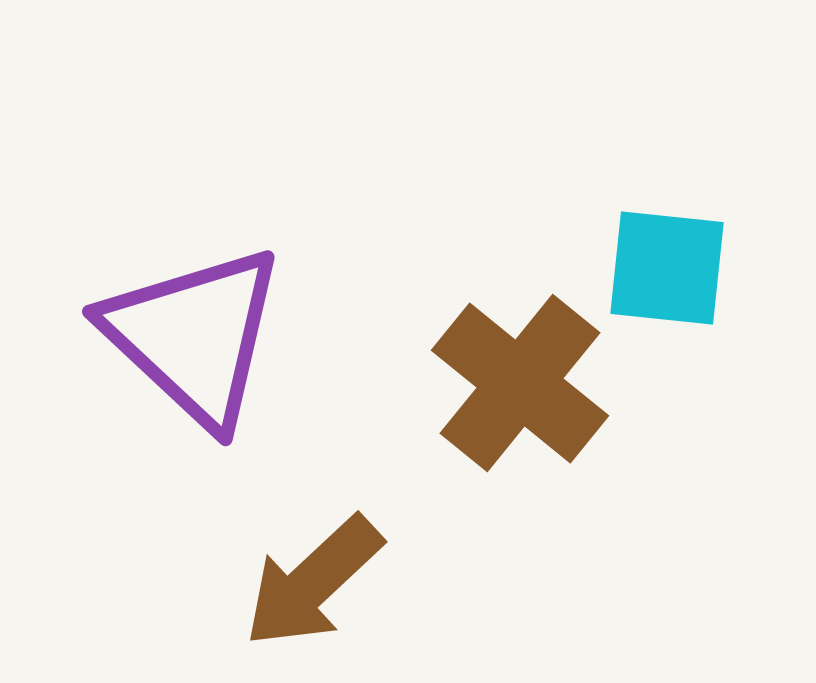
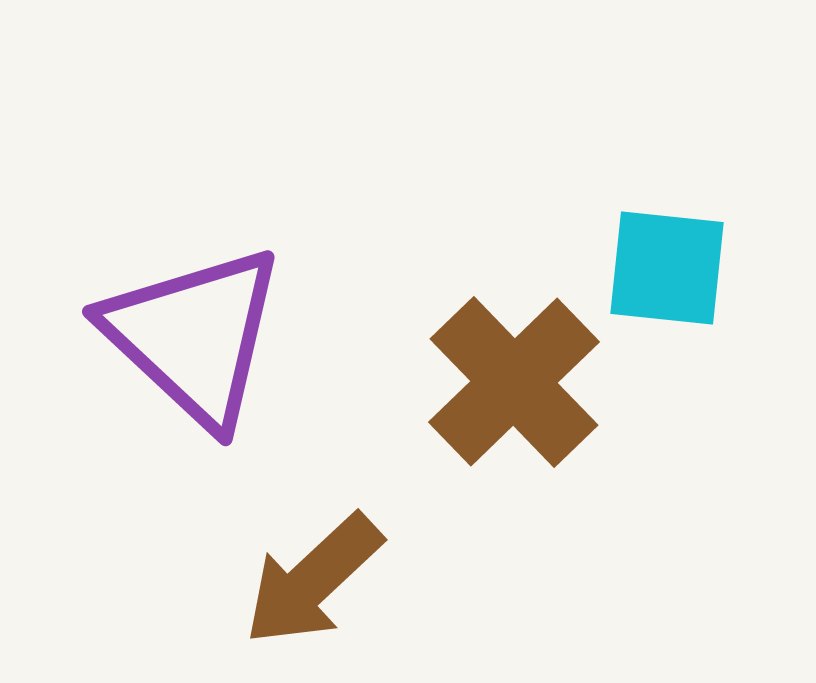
brown cross: moved 6 px left, 1 px up; rotated 7 degrees clockwise
brown arrow: moved 2 px up
